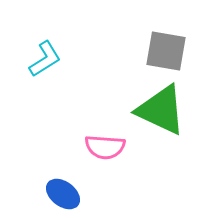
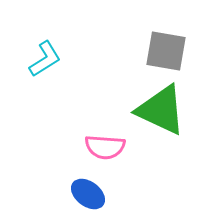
blue ellipse: moved 25 px right
